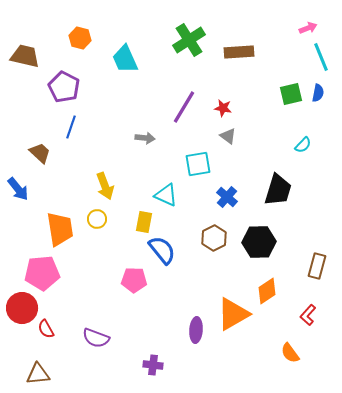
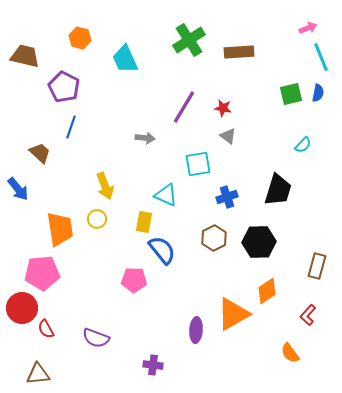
blue cross at (227, 197): rotated 30 degrees clockwise
